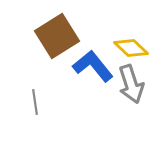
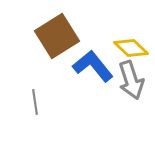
gray arrow: moved 4 px up
